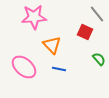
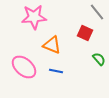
gray line: moved 2 px up
red square: moved 1 px down
orange triangle: rotated 24 degrees counterclockwise
blue line: moved 3 px left, 2 px down
